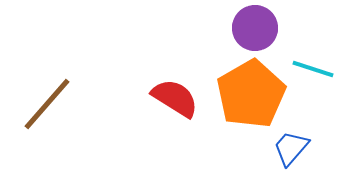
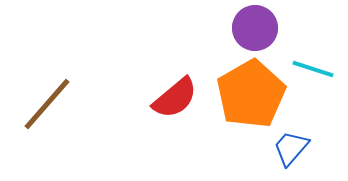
red semicircle: rotated 108 degrees clockwise
